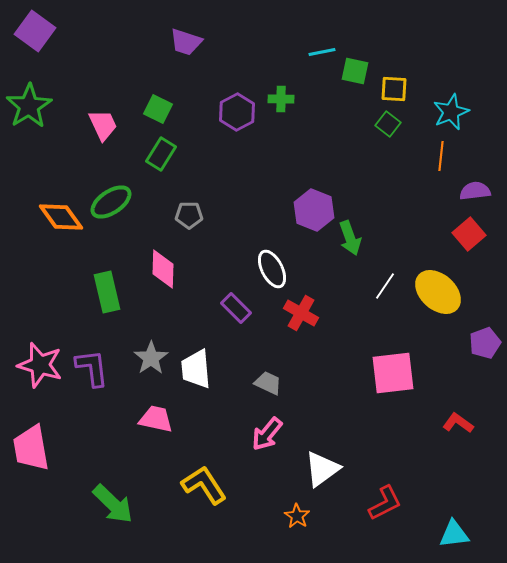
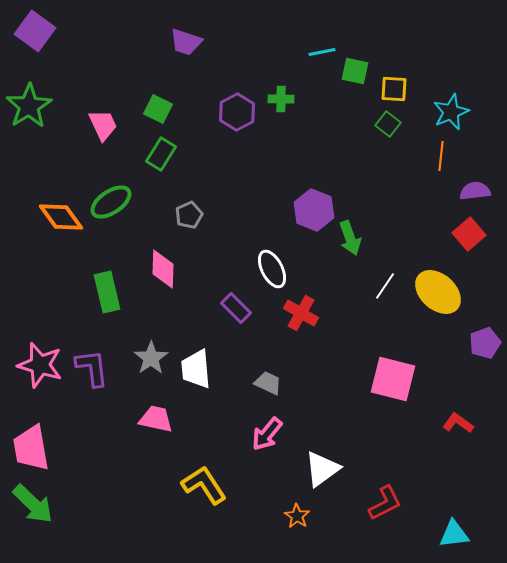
gray pentagon at (189, 215): rotated 24 degrees counterclockwise
pink square at (393, 373): moved 6 px down; rotated 21 degrees clockwise
green arrow at (113, 504): moved 80 px left
